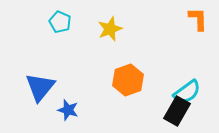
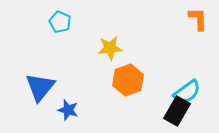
yellow star: moved 19 px down; rotated 15 degrees clockwise
